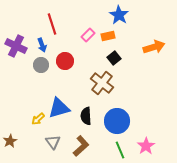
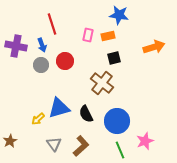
blue star: rotated 24 degrees counterclockwise
pink rectangle: rotated 32 degrees counterclockwise
purple cross: rotated 15 degrees counterclockwise
black square: rotated 24 degrees clockwise
black semicircle: moved 2 px up; rotated 24 degrees counterclockwise
gray triangle: moved 1 px right, 2 px down
pink star: moved 1 px left, 5 px up; rotated 12 degrees clockwise
